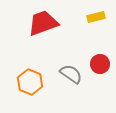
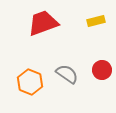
yellow rectangle: moved 4 px down
red circle: moved 2 px right, 6 px down
gray semicircle: moved 4 px left
